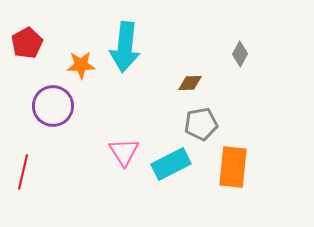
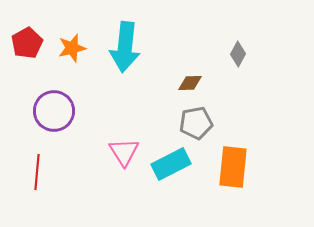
gray diamond: moved 2 px left
orange star: moved 9 px left, 17 px up; rotated 12 degrees counterclockwise
purple circle: moved 1 px right, 5 px down
gray pentagon: moved 5 px left, 1 px up
red line: moved 14 px right; rotated 8 degrees counterclockwise
